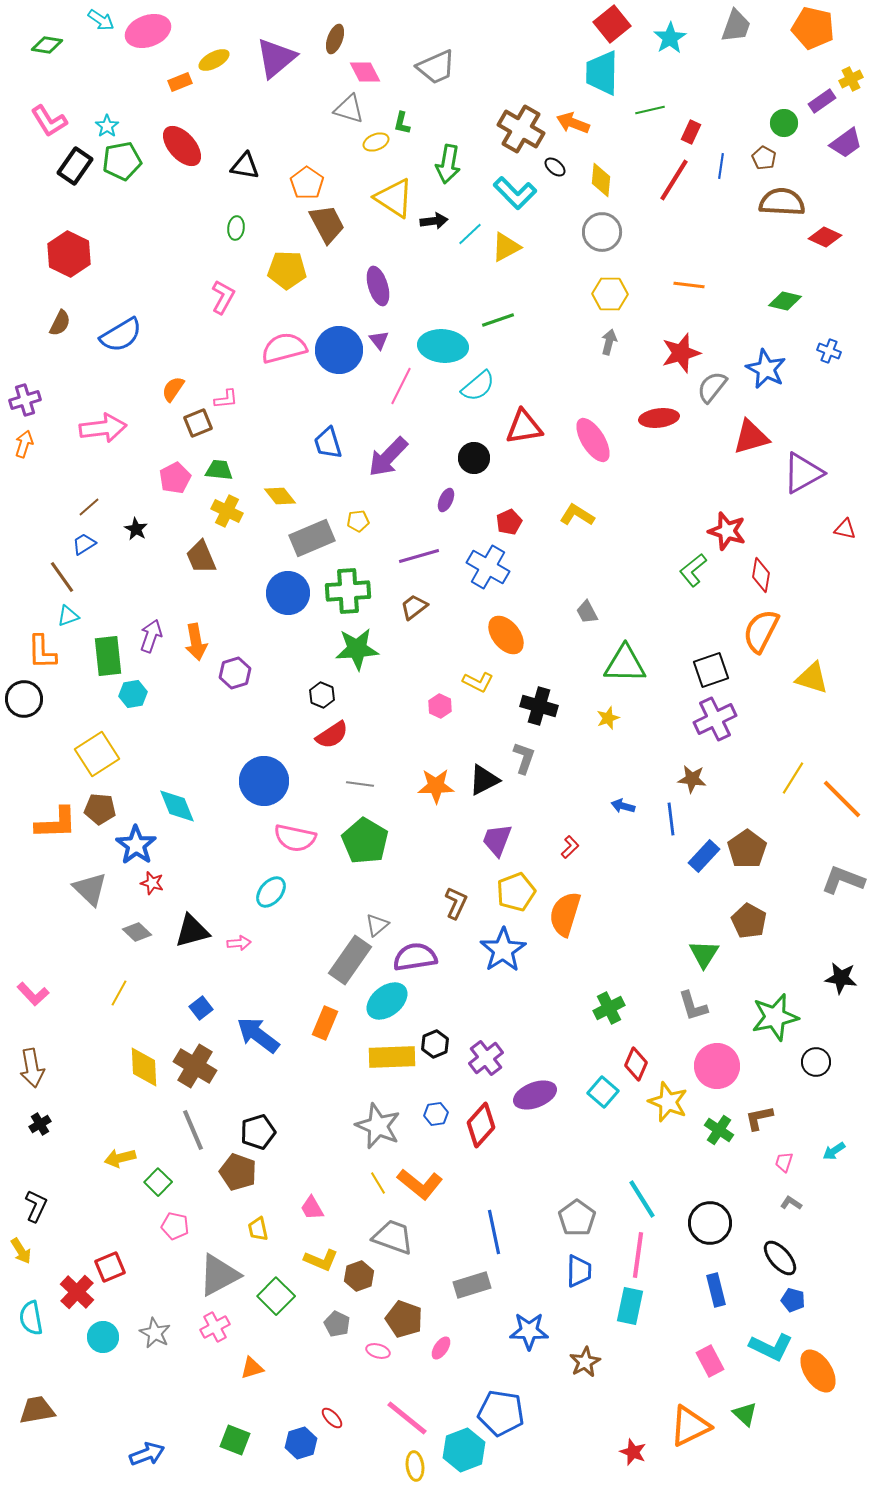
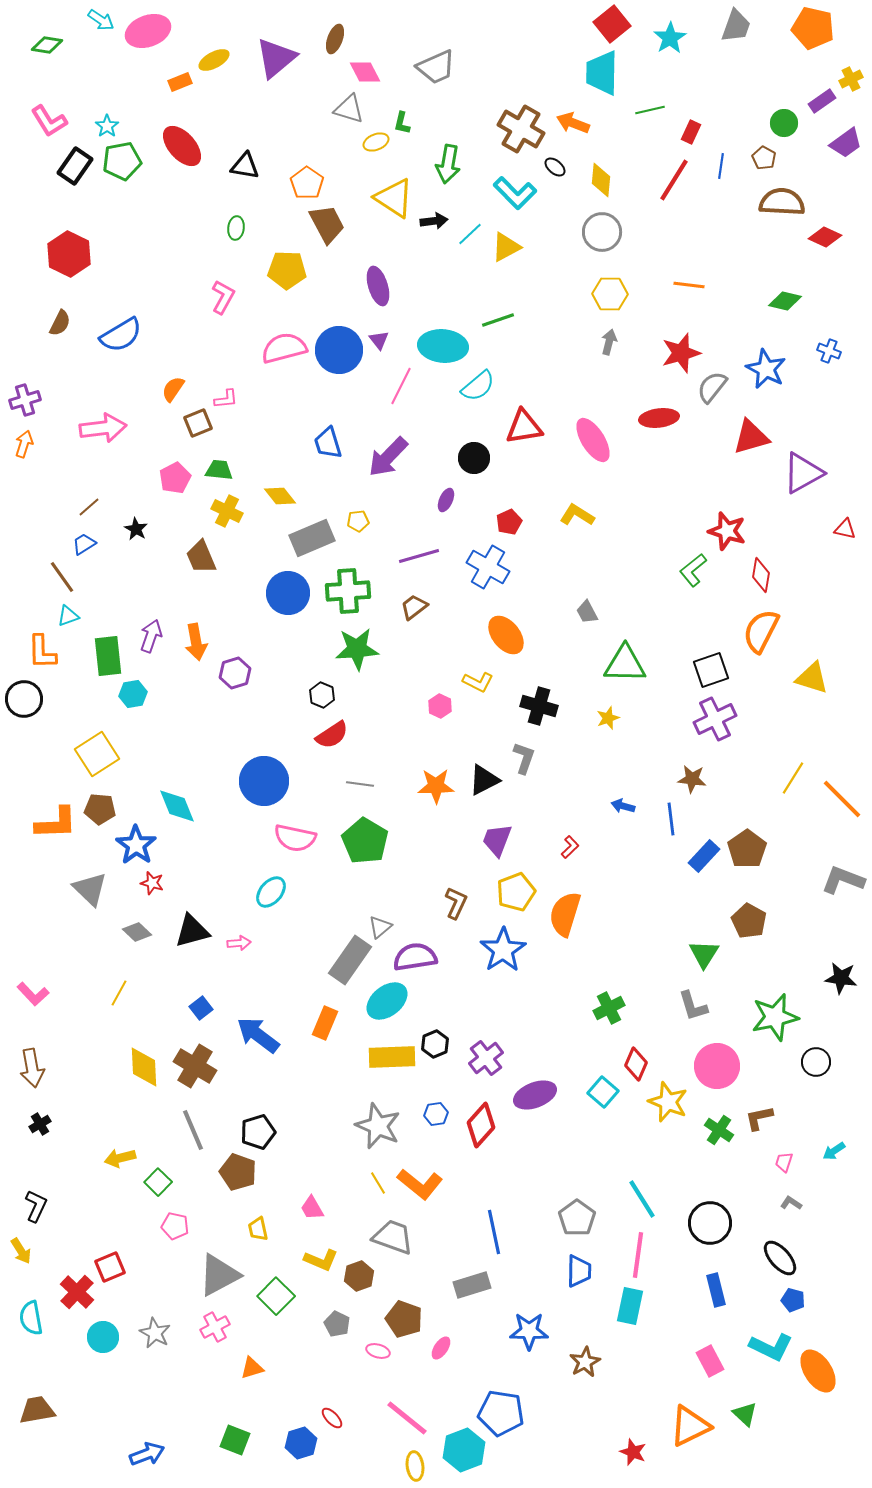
gray triangle at (377, 925): moved 3 px right, 2 px down
